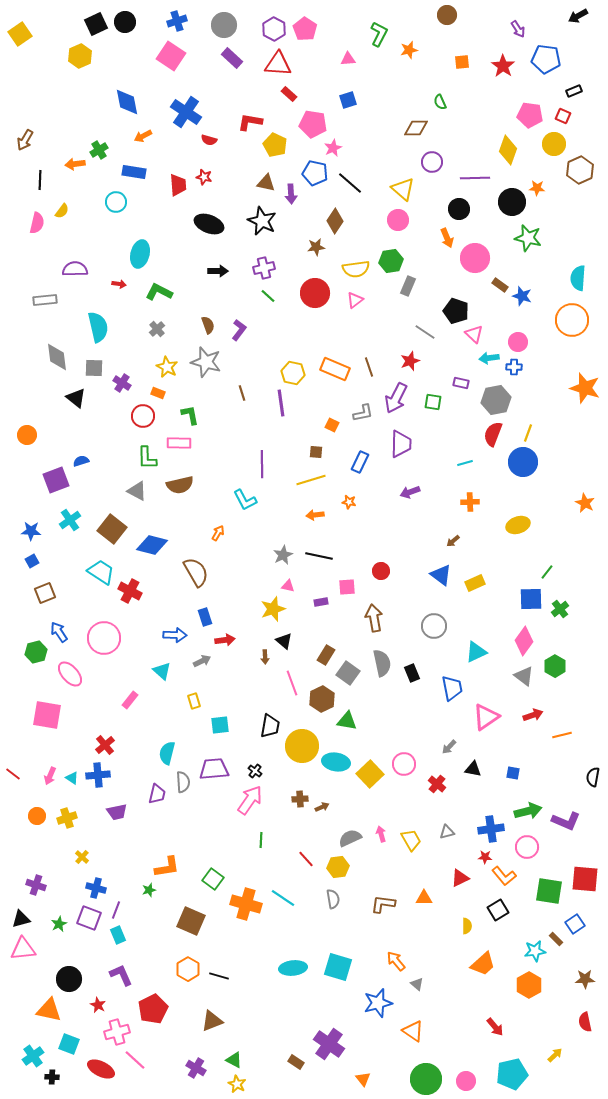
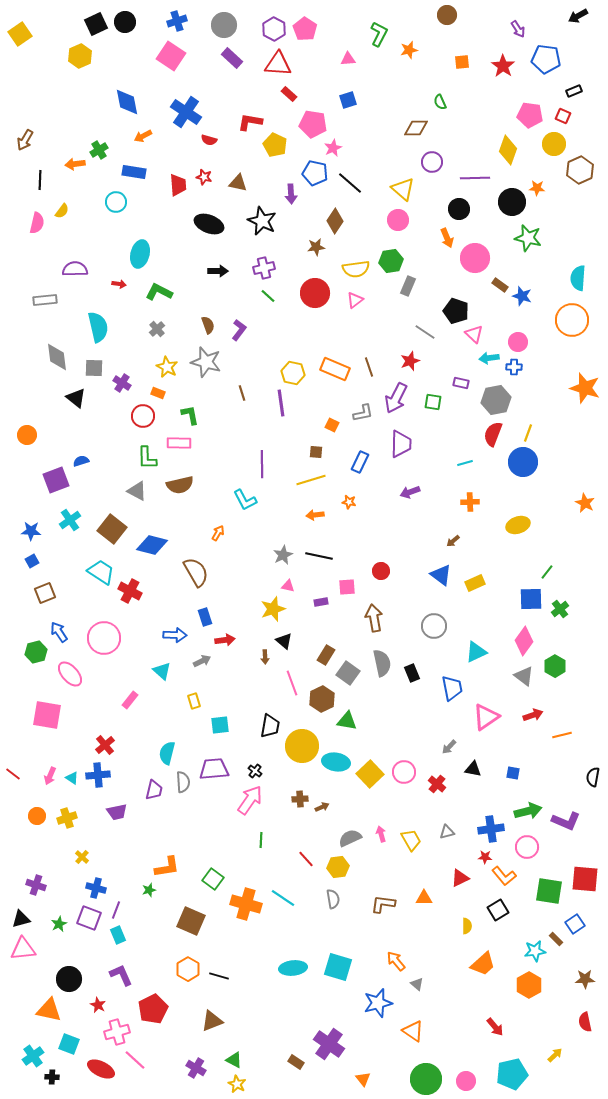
brown triangle at (266, 183): moved 28 px left
pink circle at (404, 764): moved 8 px down
purple trapezoid at (157, 794): moved 3 px left, 4 px up
